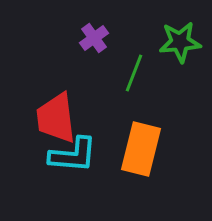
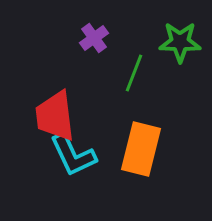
green star: rotated 6 degrees clockwise
red trapezoid: moved 1 px left, 2 px up
cyan L-shape: rotated 60 degrees clockwise
